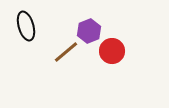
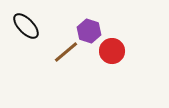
black ellipse: rotated 28 degrees counterclockwise
purple hexagon: rotated 20 degrees counterclockwise
